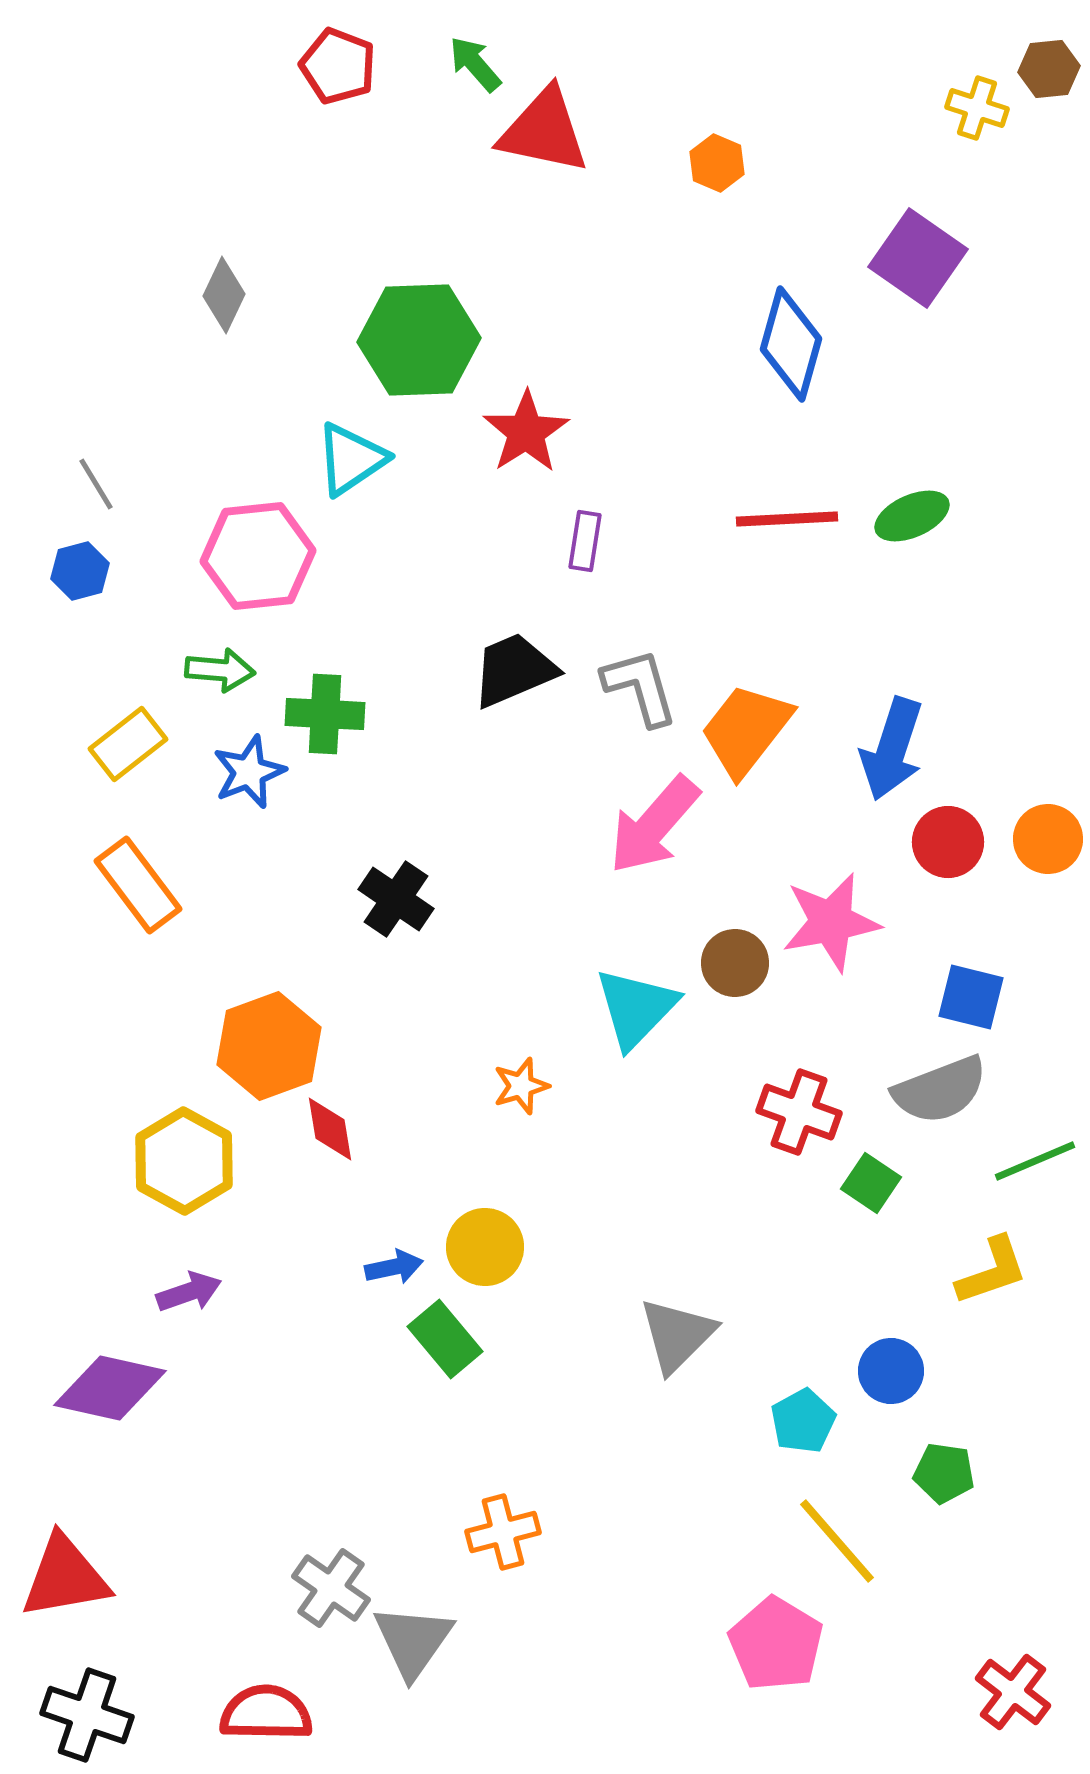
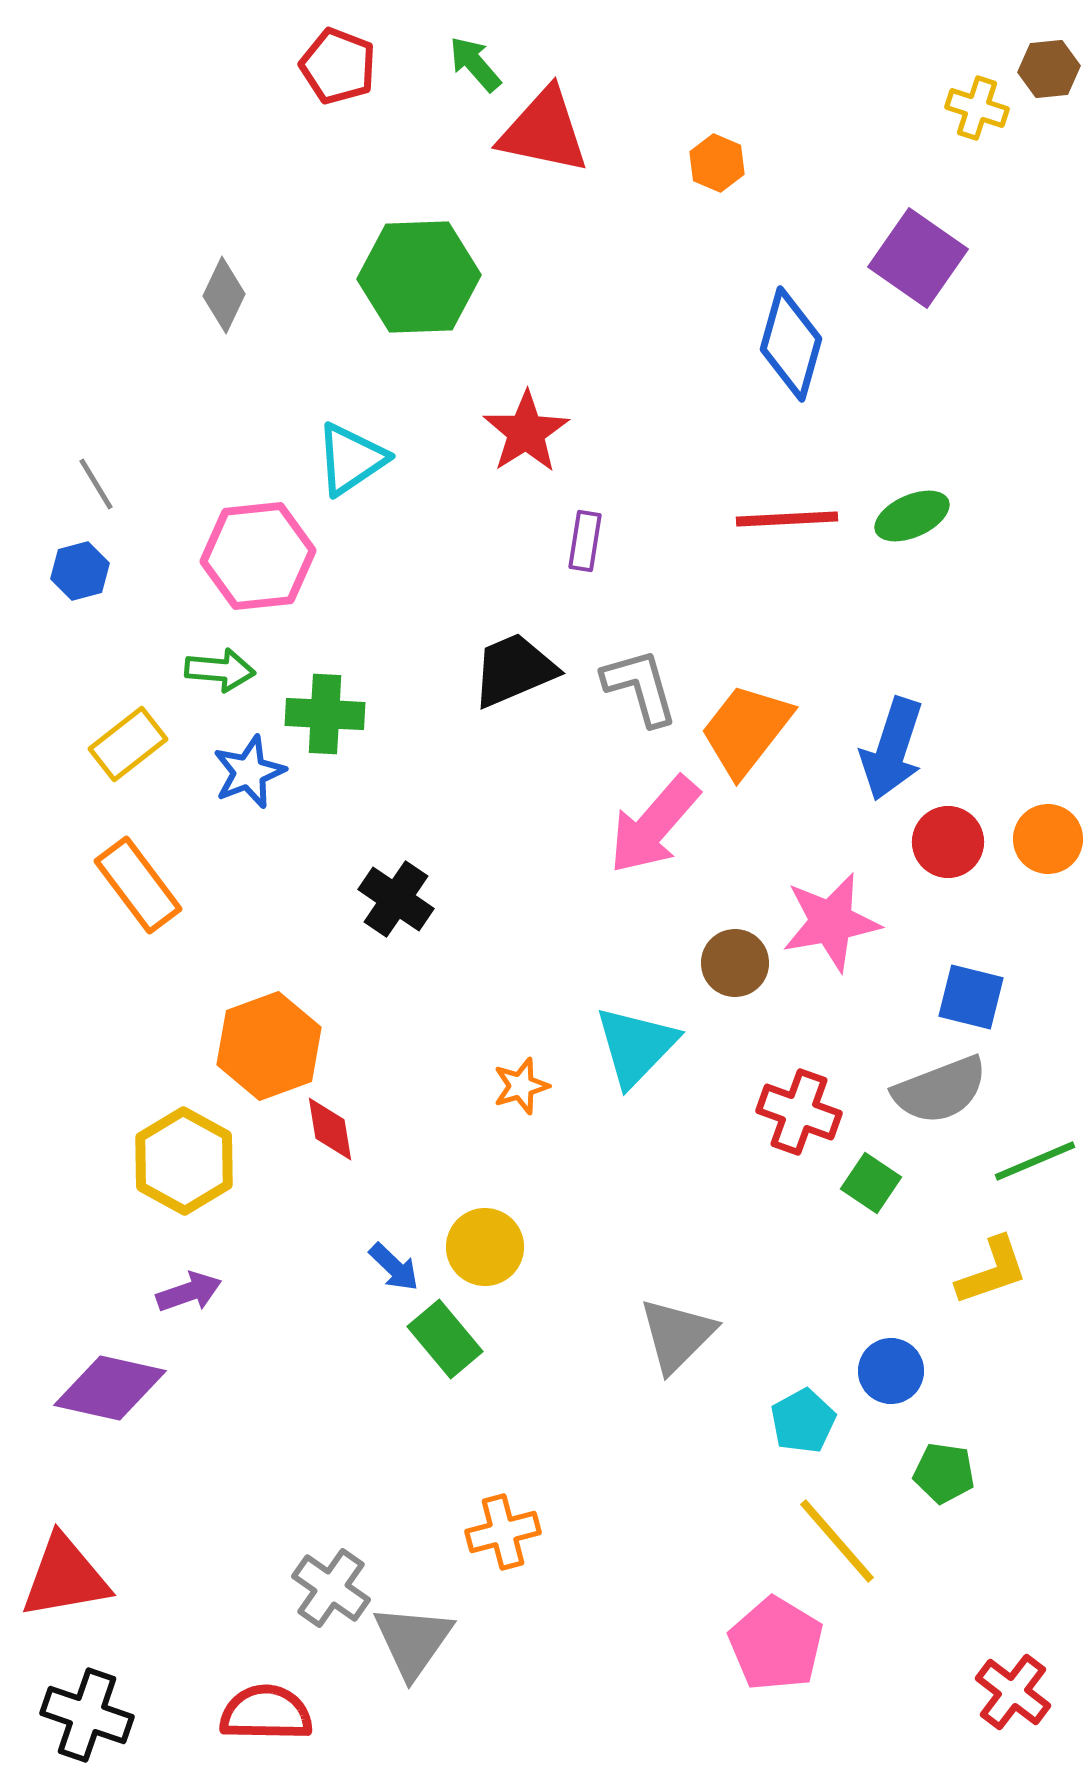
green hexagon at (419, 340): moved 63 px up
cyan triangle at (636, 1008): moved 38 px down
blue arrow at (394, 1267): rotated 56 degrees clockwise
